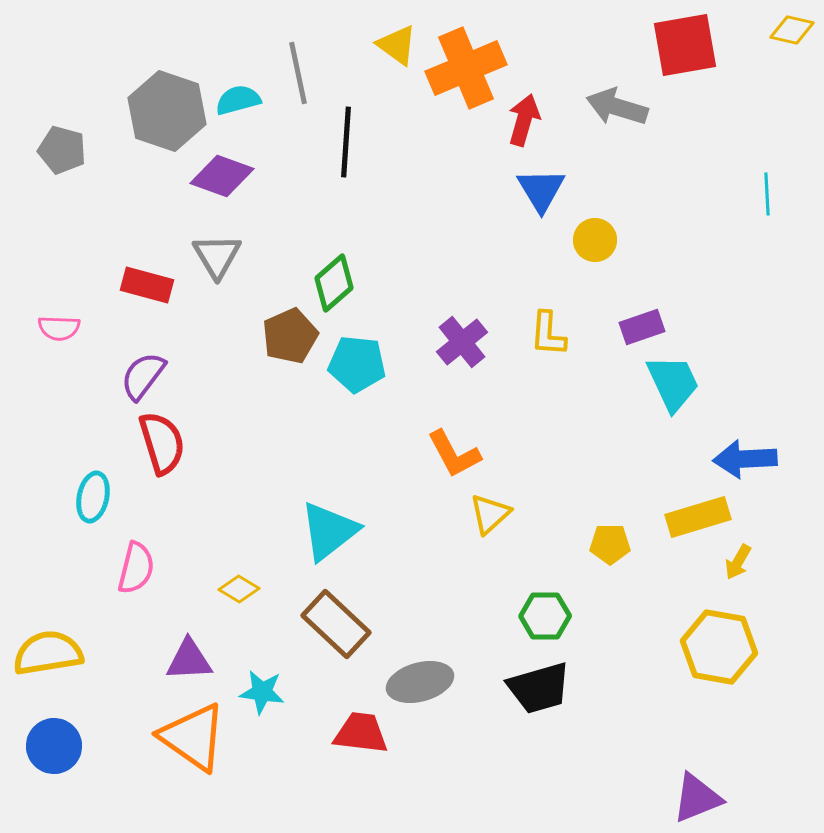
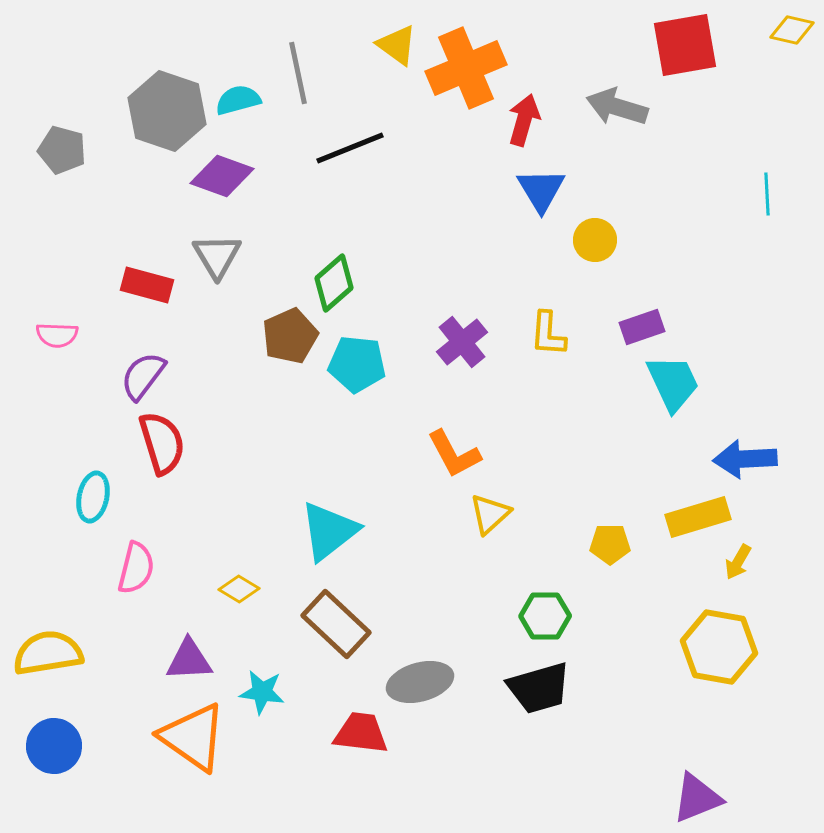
black line at (346, 142): moved 4 px right, 6 px down; rotated 64 degrees clockwise
pink semicircle at (59, 328): moved 2 px left, 7 px down
